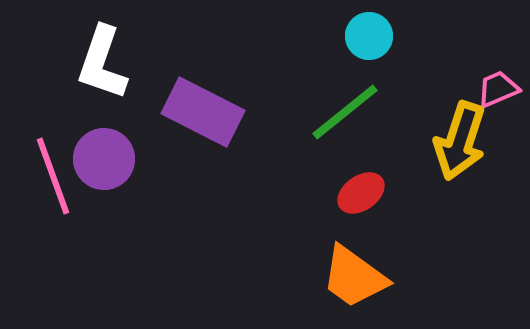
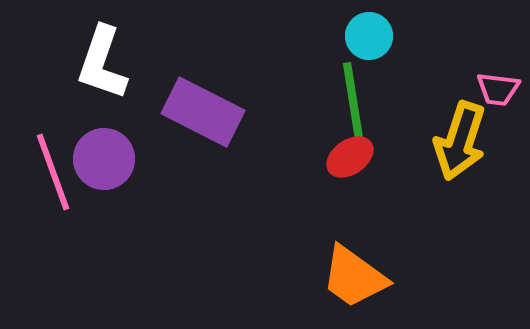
pink trapezoid: rotated 150 degrees counterclockwise
green line: moved 8 px right, 11 px up; rotated 60 degrees counterclockwise
pink line: moved 4 px up
red ellipse: moved 11 px left, 36 px up
